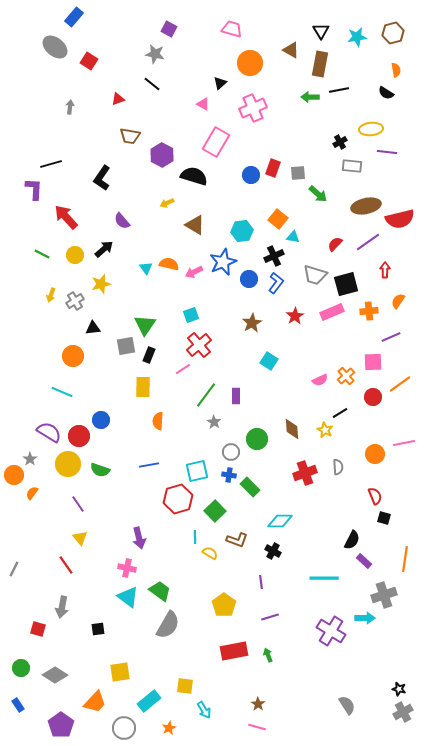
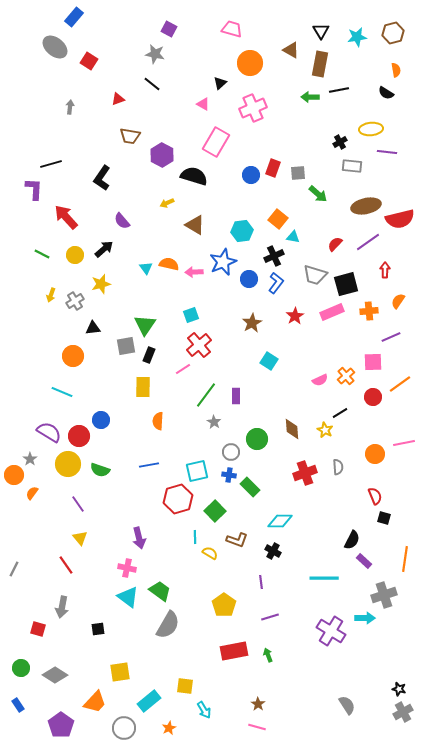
pink arrow at (194, 272): rotated 24 degrees clockwise
